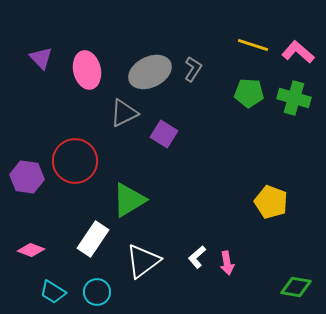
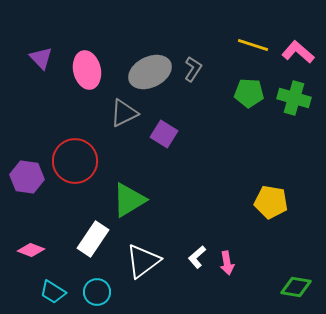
yellow pentagon: rotated 12 degrees counterclockwise
